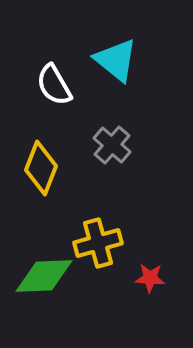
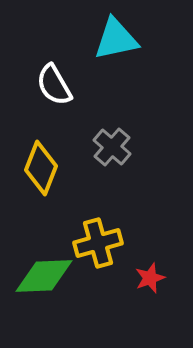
cyan triangle: moved 21 px up; rotated 51 degrees counterclockwise
gray cross: moved 2 px down
red star: rotated 24 degrees counterclockwise
